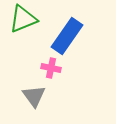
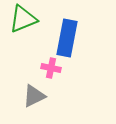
blue rectangle: moved 2 px down; rotated 24 degrees counterclockwise
gray triangle: rotated 40 degrees clockwise
